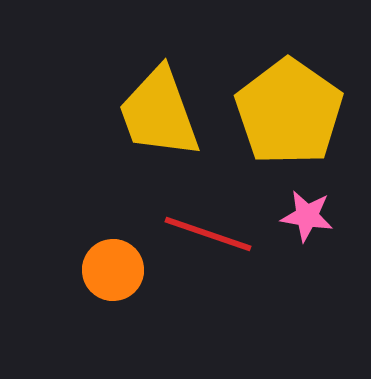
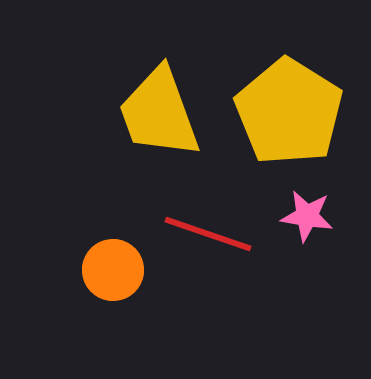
yellow pentagon: rotated 3 degrees counterclockwise
